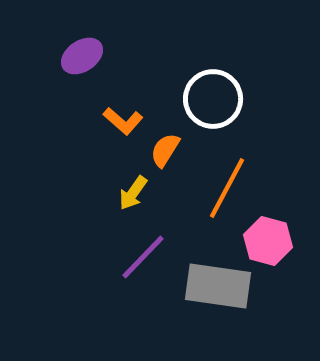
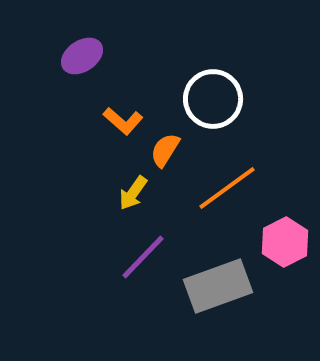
orange line: rotated 26 degrees clockwise
pink hexagon: moved 17 px right, 1 px down; rotated 18 degrees clockwise
gray rectangle: rotated 28 degrees counterclockwise
